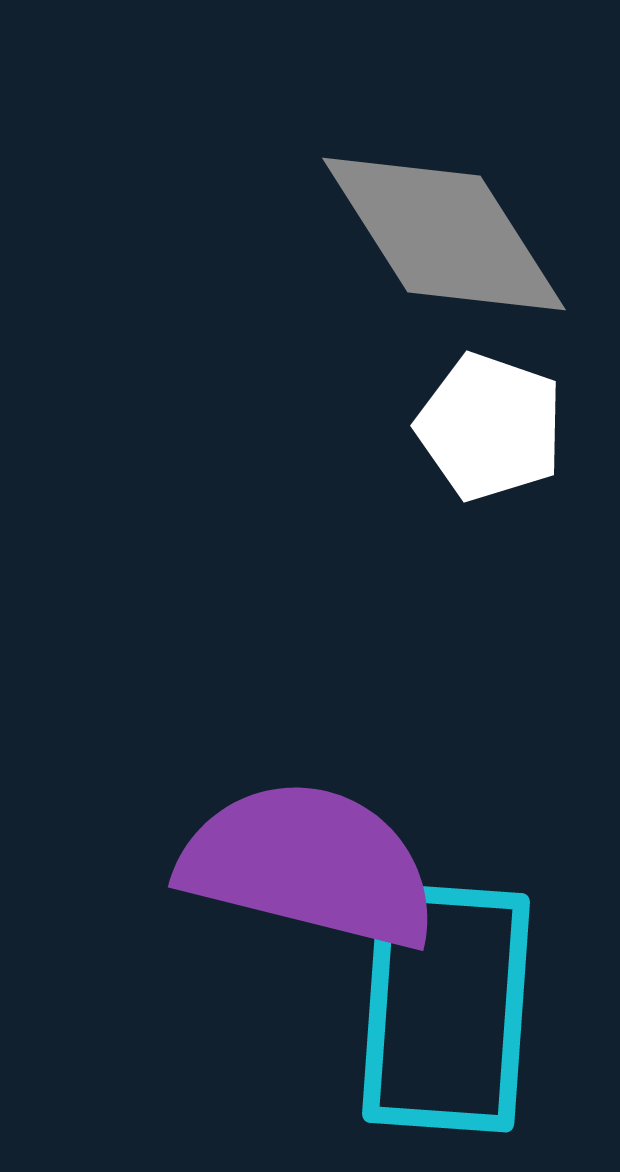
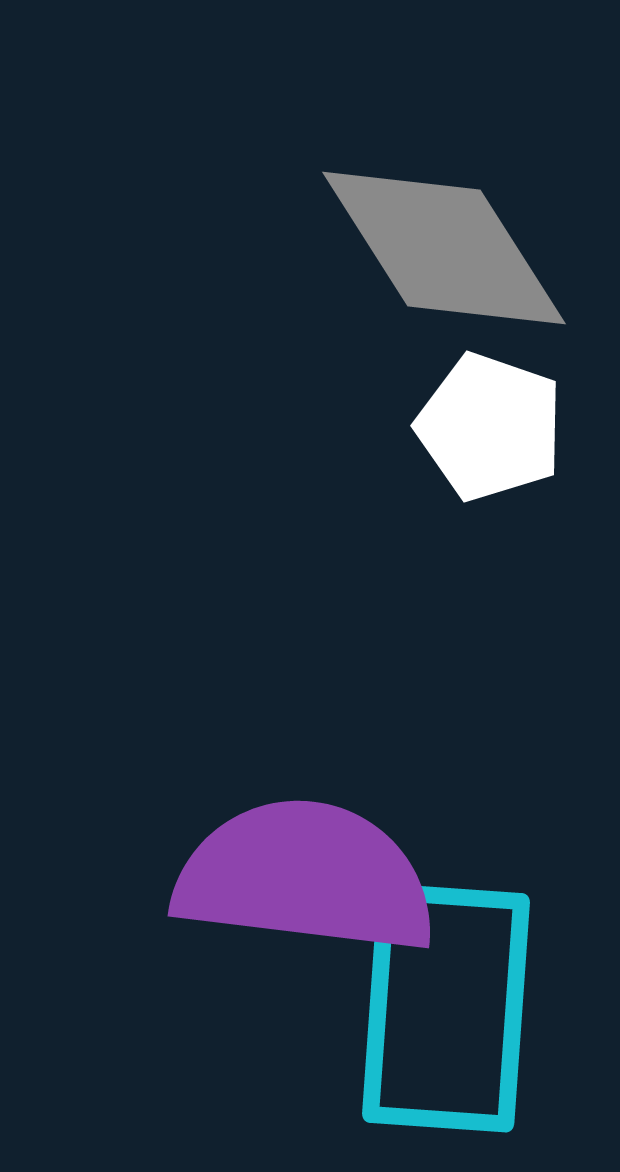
gray diamond: moved 14 px down
purple semicircle: moved 4 px left, 12 px down; rotated 7 degrees counterclockwise
